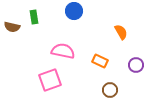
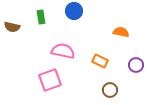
green rectangle: moved 7 px right
orange semicircle: rotated 49 degrees counterclockwise
